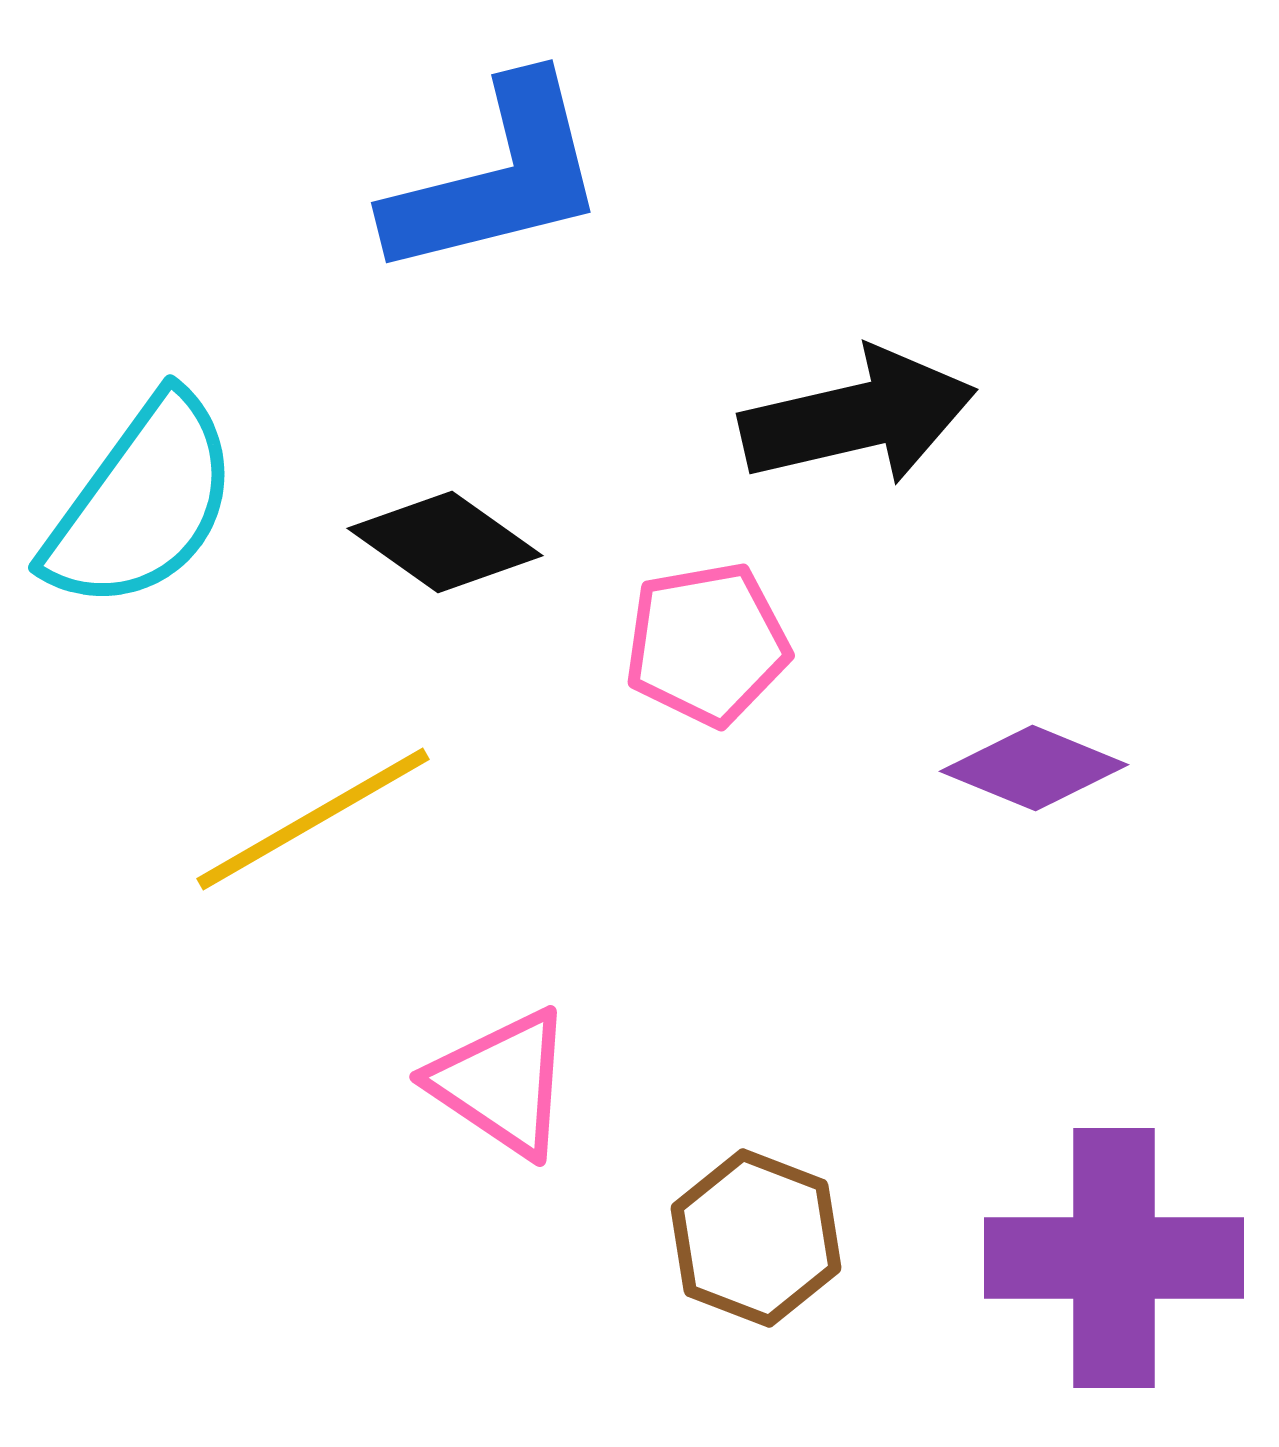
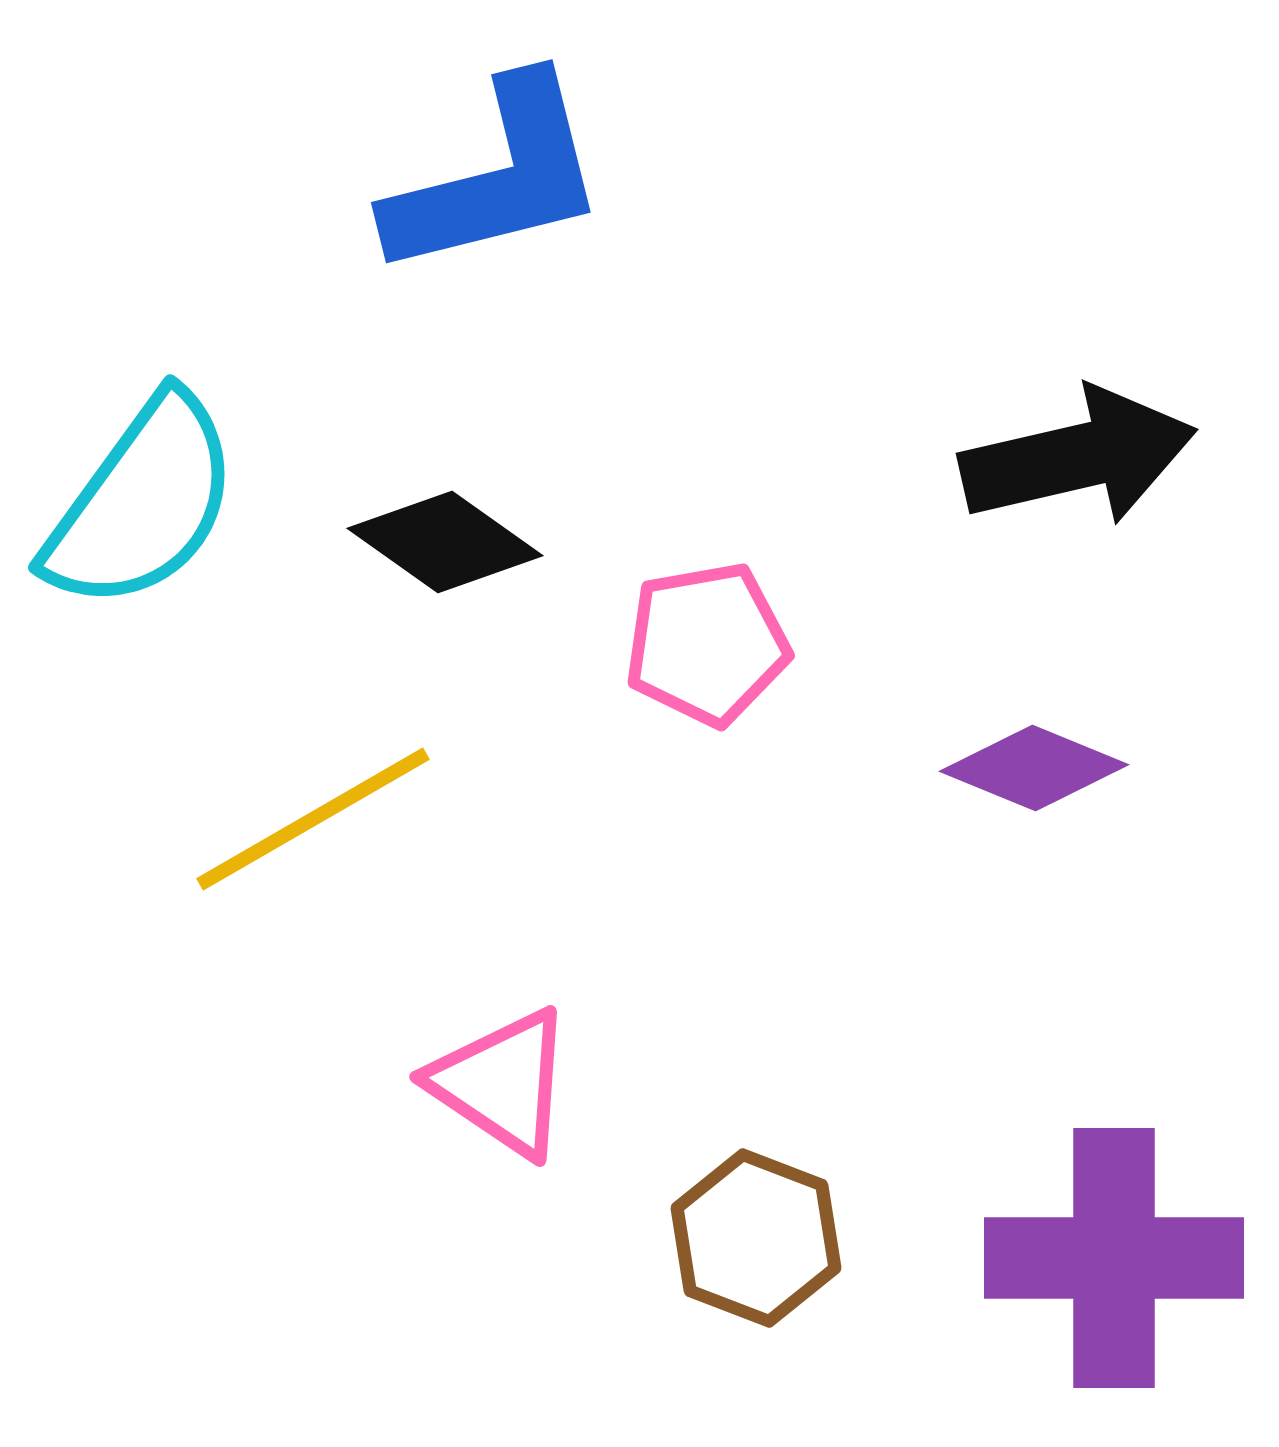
black arrow: moved 220 px right, 40 px down
